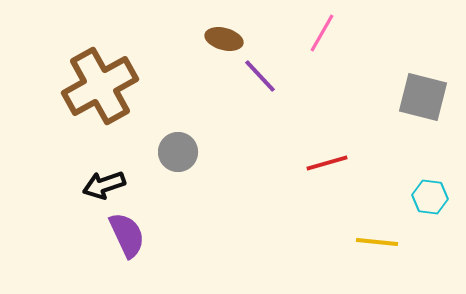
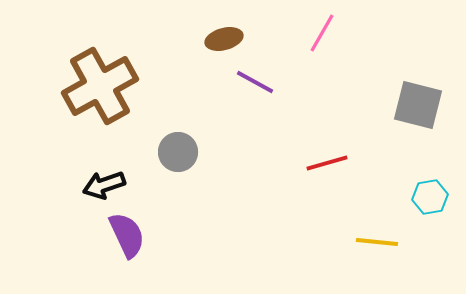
brown ellipse: rotated 30 degrees counterclockwise
purple line: moved 5 px left, 6 px down; rotated 18 degrees counterclockwise
gray square: moved 5 px left, 8 px down
cyan hexagon: rotated 16 degrees counterclockwise
